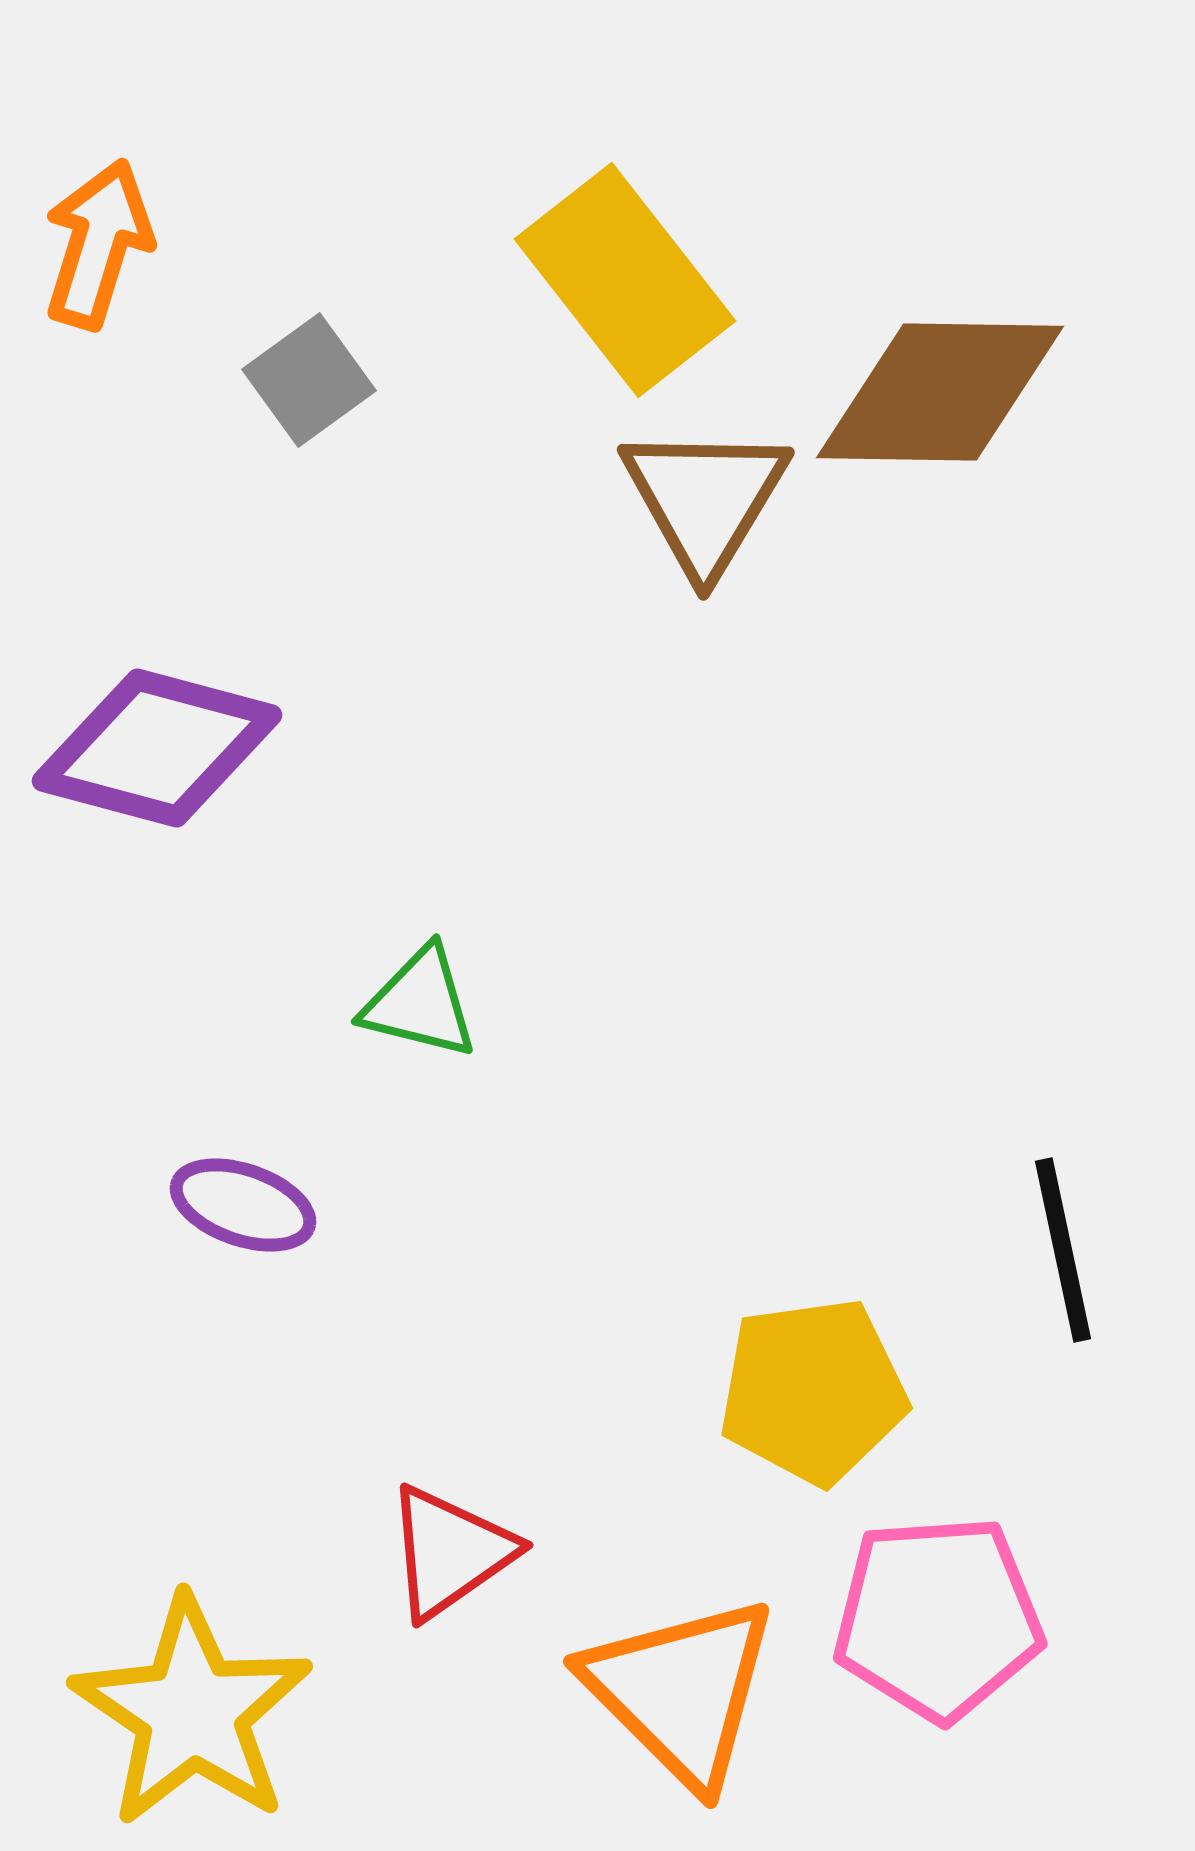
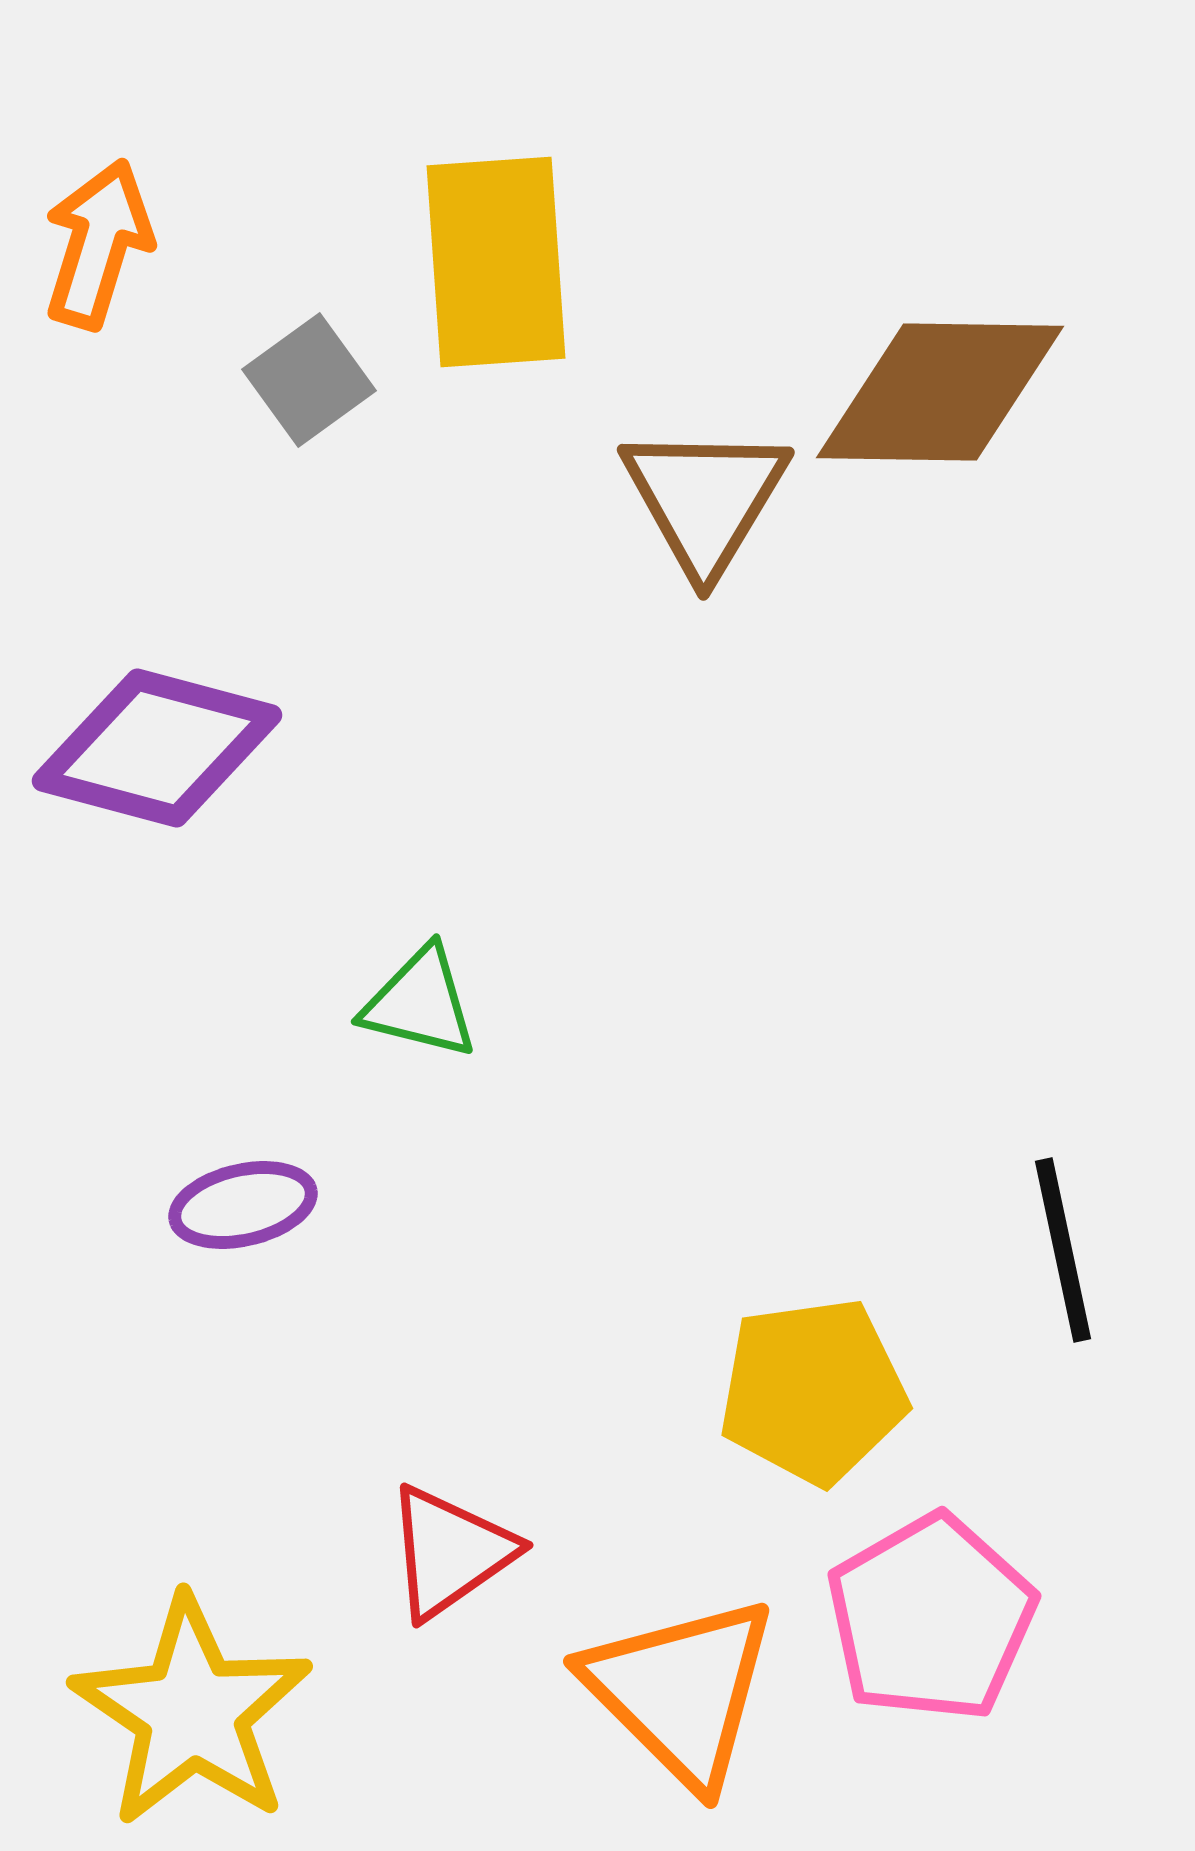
yellow rectangle: moved 129 px left, 18 px up; rotated 34 degrees clockwise
purple ellipse: rotated 32 degrees counterclockwise
pink pentagon: moved 7 px left; rotated 26 degrees counterclockwise
